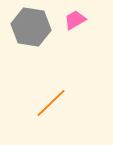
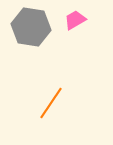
orange line: rotated 12 degrees counterclockwise
